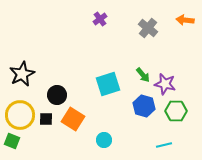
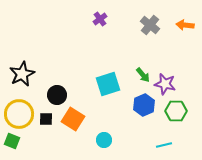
orange arrow: moved 5 px down
gray cross: moved 2 px right, 3 px up
blue hexagon: moved 1 px up; rotated 20 degrees clockwise
yellow circle: moved 1 px left, 1 px up
